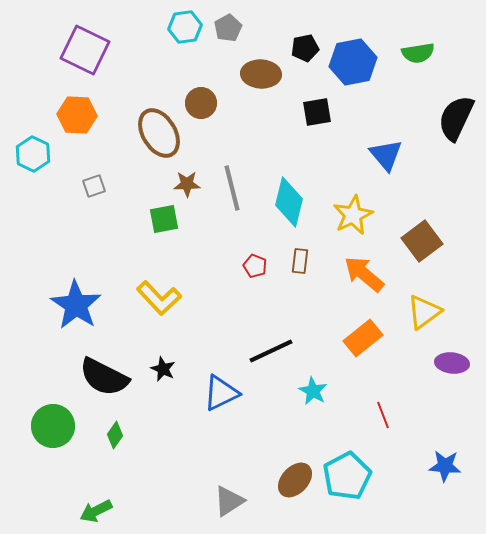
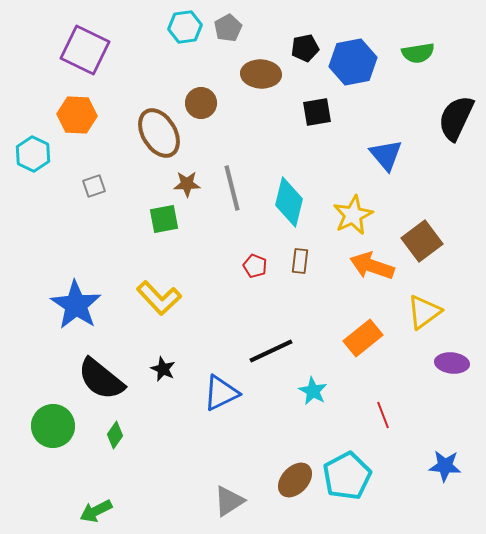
orange arrow at (364, 274): moved 8 px right, 8 px up; rotated 21 degrees counterclockwise
black semicircle at (104, 377): moved 3 px left, 2 px down; rotated 12 degrees clockwise
